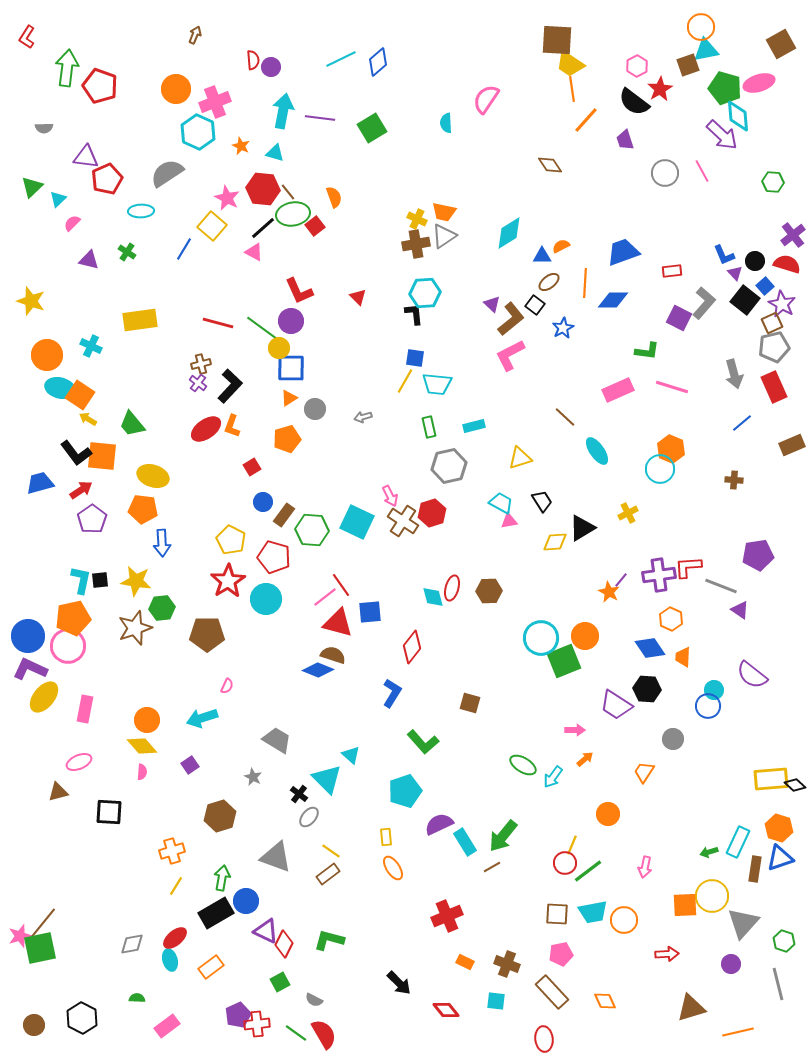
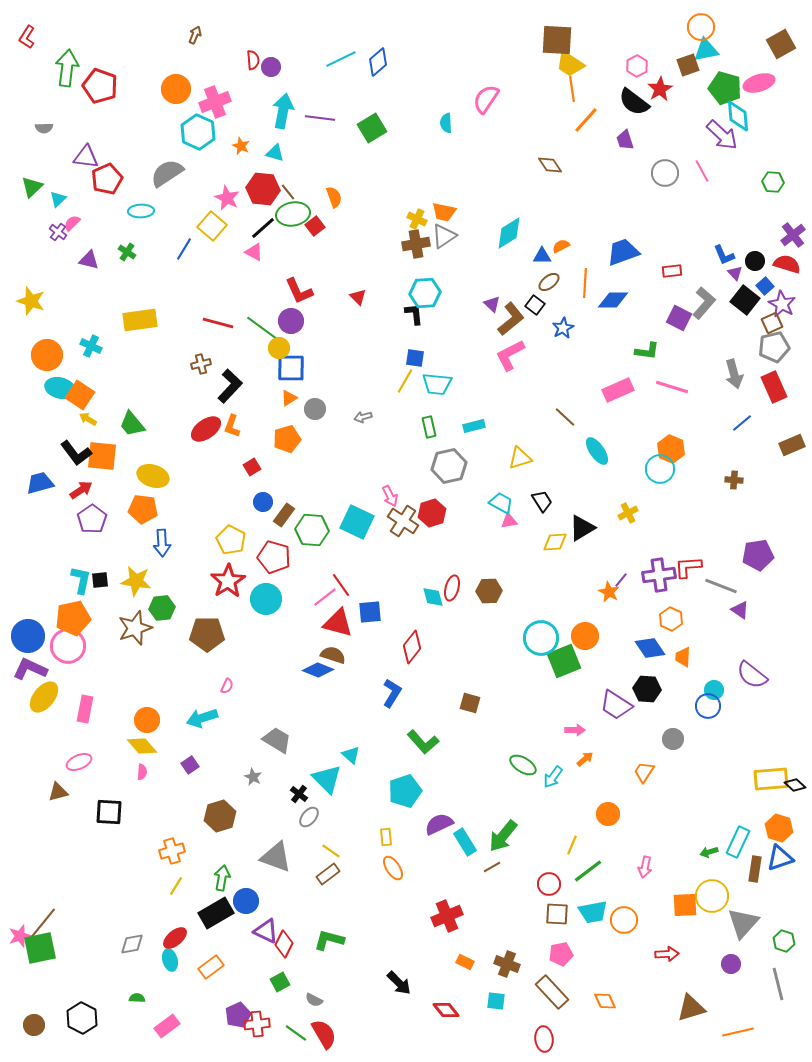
purple cross at (198, 383): moved 140 px left, 151 px up
red circle at (565, 863): moved 16 px left, 21 px down
